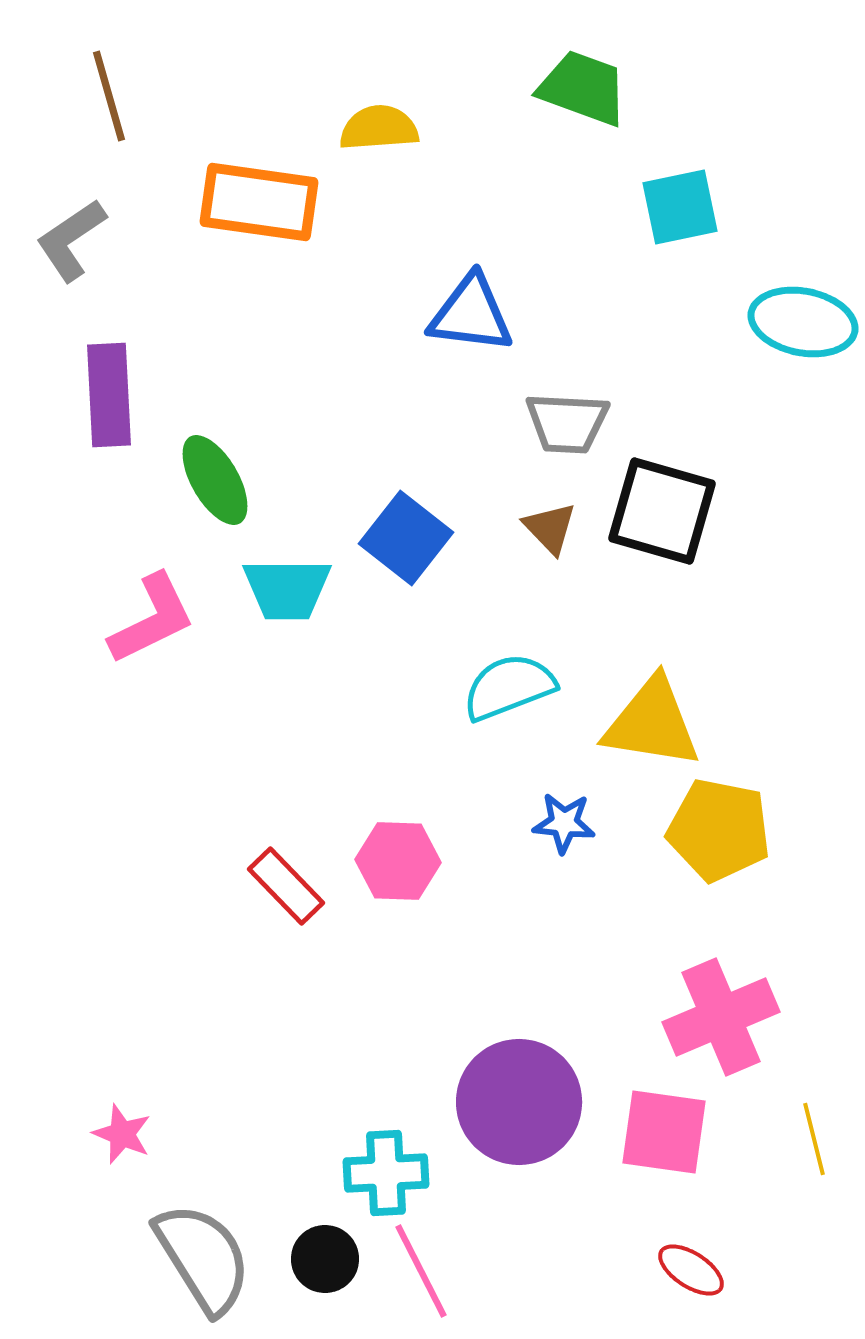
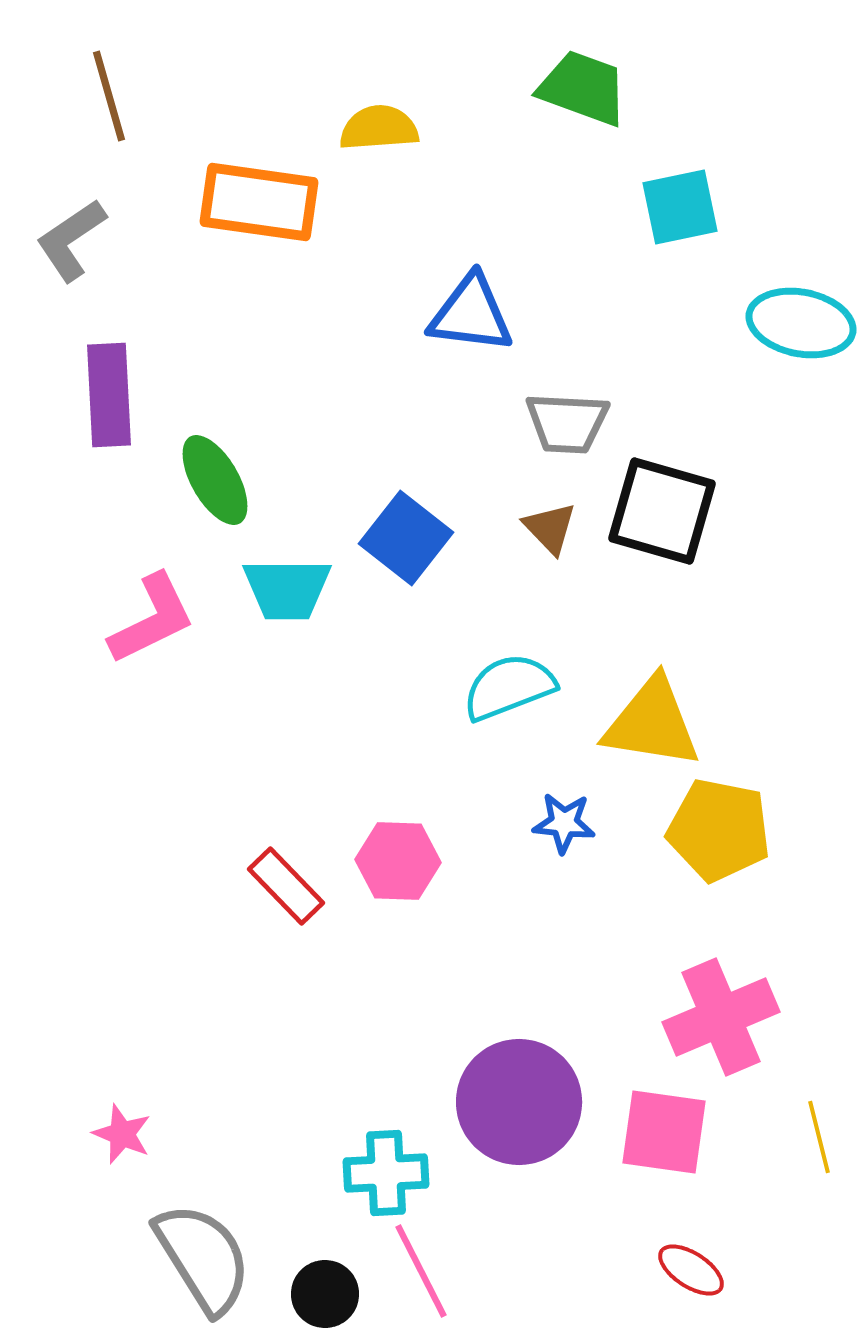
cyan ellipse: moved 2 px left, 1 px down
yellow line: moved 5 px right, 2 px up
black circle: moved 35 px down
